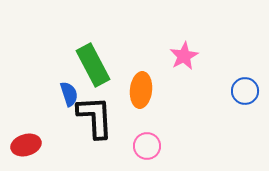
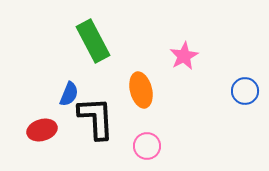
green rectangle: moved 24 px up
orange ellipse: rotated 20 degrees counterclockwise
blue semicircle: rotated 40 degrees clockwise
black L-shape: moved 1 px right, 1 px down
red ellipse: moved 16 px right, 15 px up
